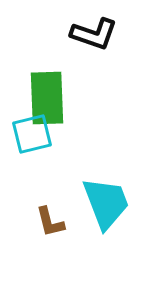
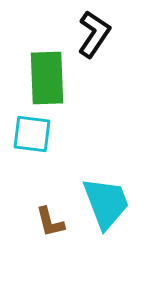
black L-shape: rotated 75 degrees counterclockwise
green rectangle: moved 20 px up
cyan square: rotated 21 degrees clockwise
